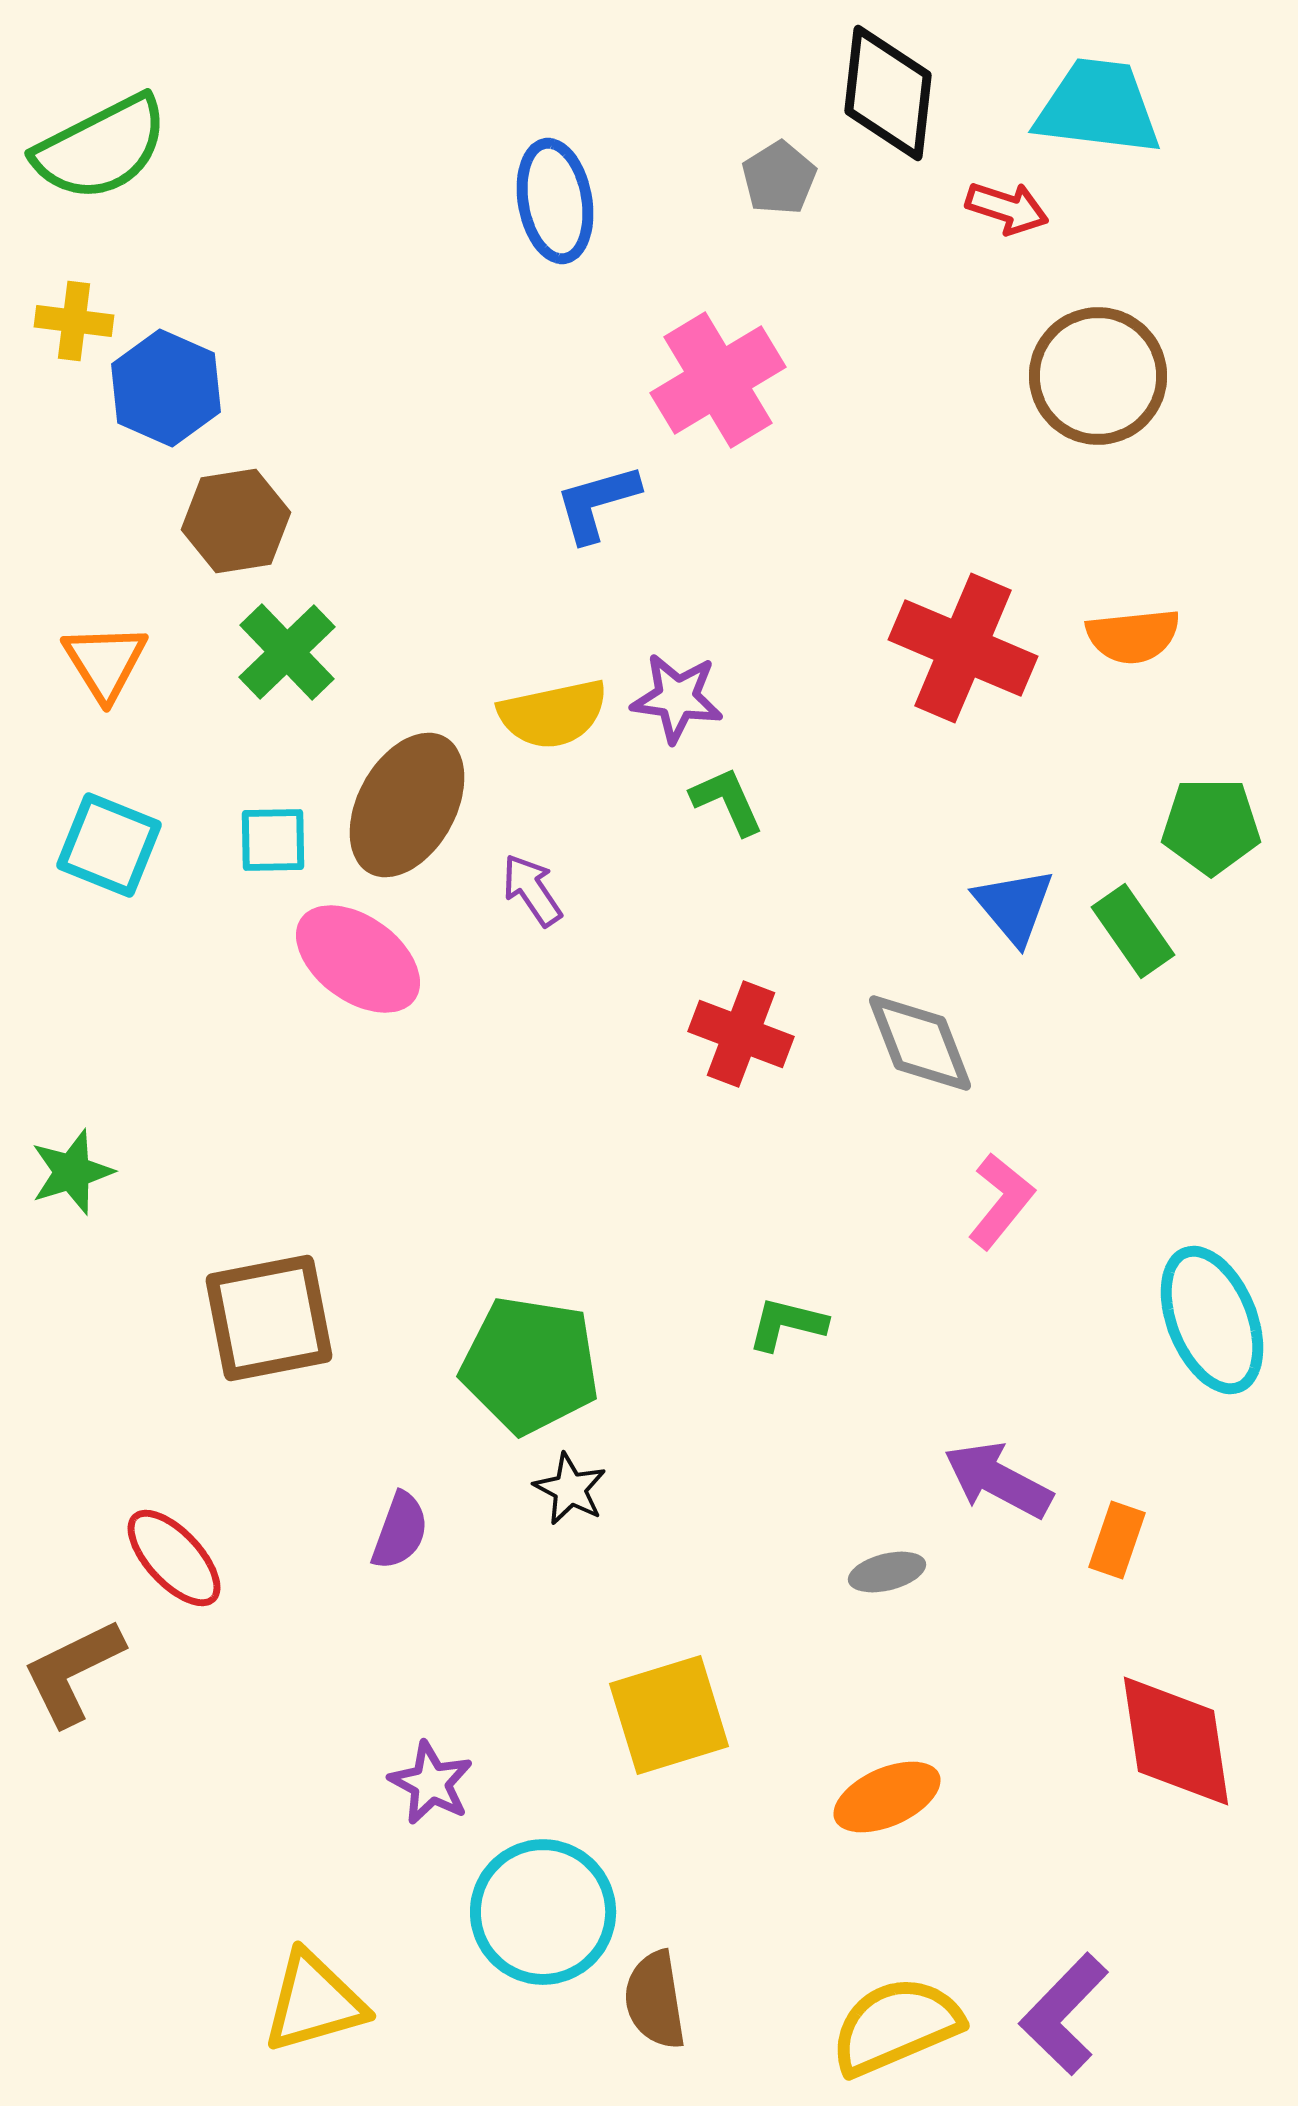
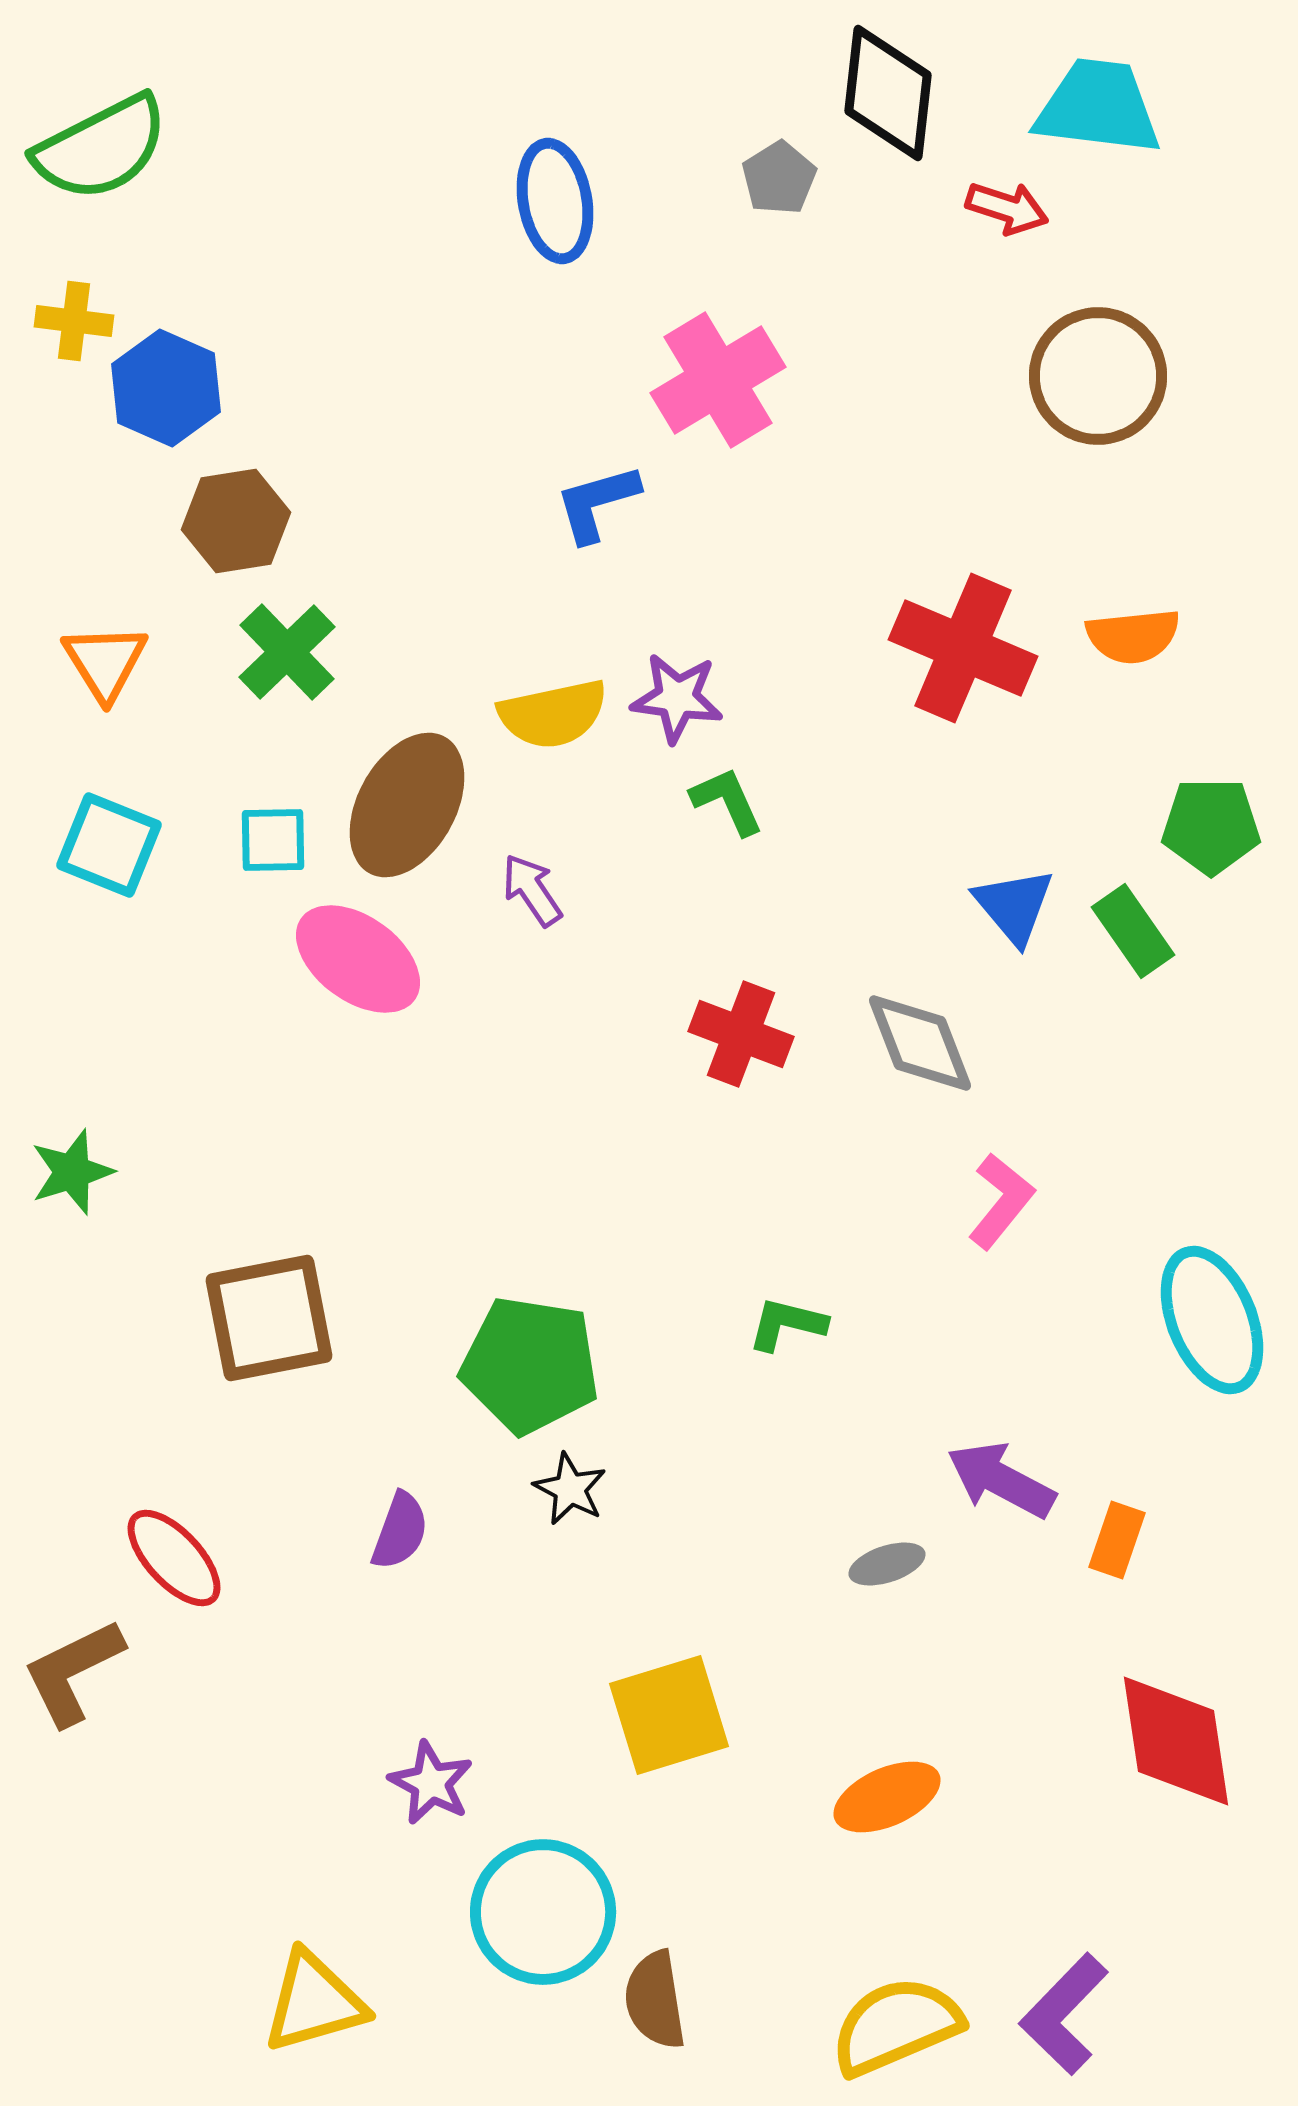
purple arrow at (998, 1480): moved 3 px right
gray ellipse at (887, 1572): moved 8 px up; rotated 4 degrees counterclockwise
